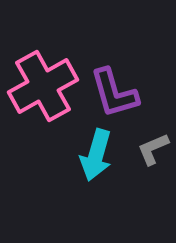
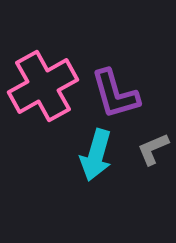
purple L-shape: moved 1 px right, 1 px down
